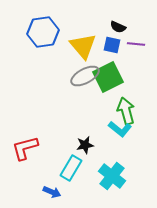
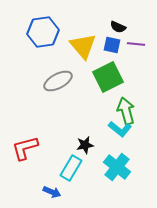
gray ellipse: moved 27 px left, 5 px down
cyan cross: moved 5 px right, 9 px up
